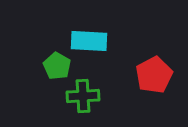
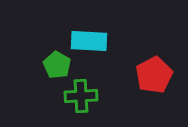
green pentagon: moved 1 px up
green cross: moved 2 px left
